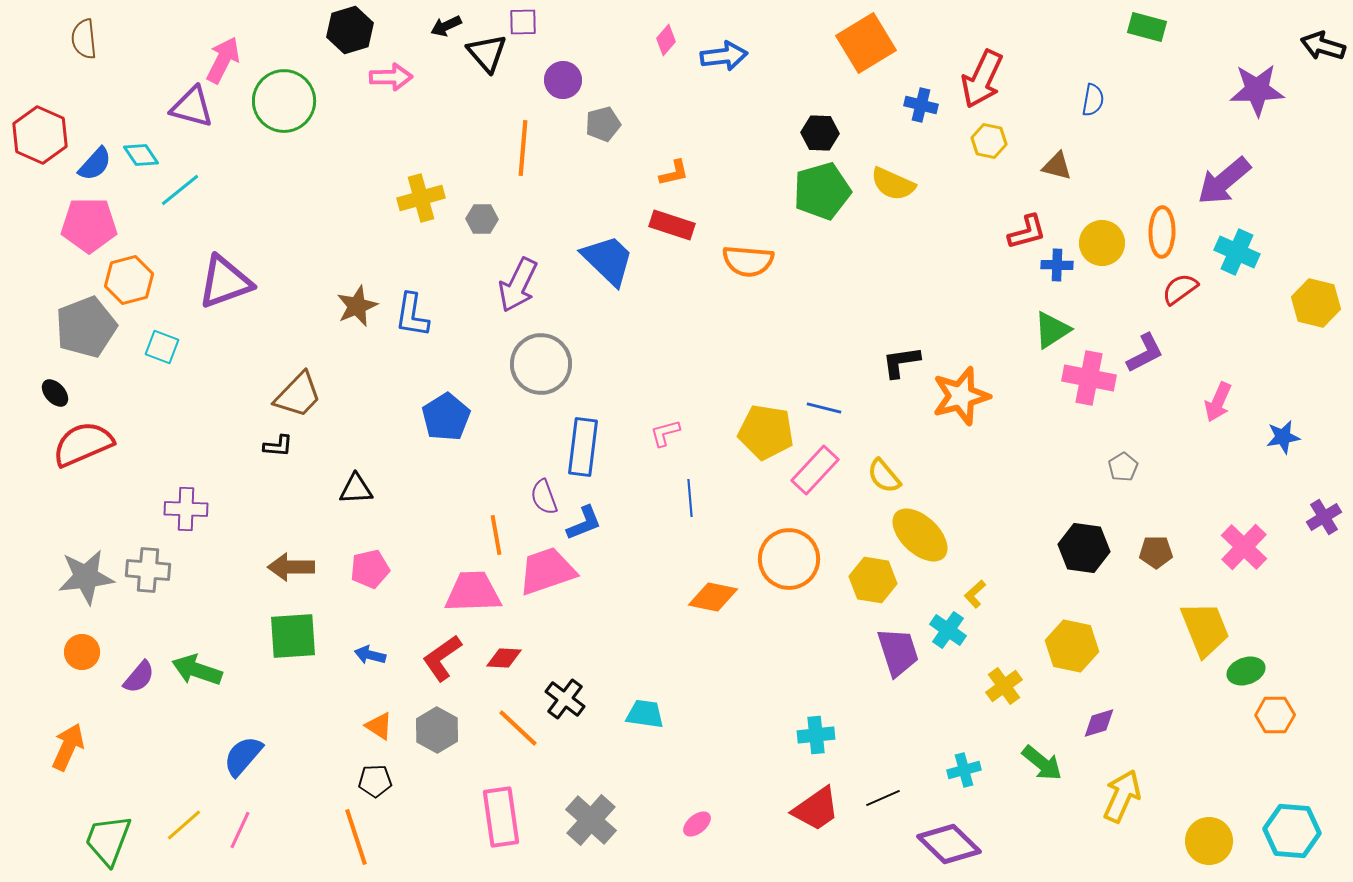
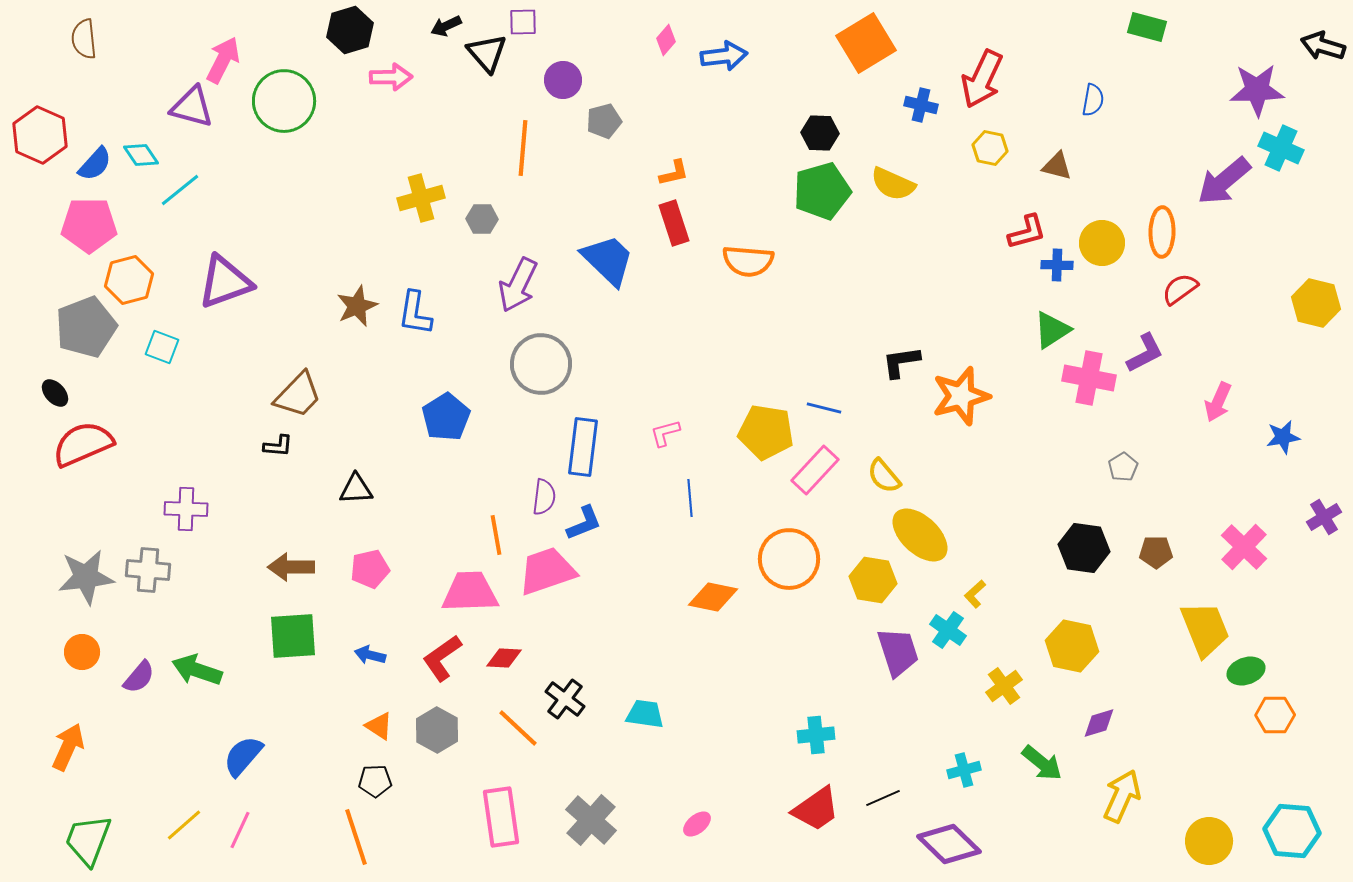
gray pentagon at (603, 124): moved 1 px right, 3 px up
yellow hexagon at (989, 141): moved 1 px right, 7 px down
red rectangle at (672, 225): moved 2 px right, 2 px up; rotated 54 degrees clockwise
cyan cross at (1237, 252): moved 44 px right, 104 px up
blue L-shape at (412, 315): moved 3 px right, 2 px up
purple semicircle at (544, 497): rotated 153 degrees counterclockwise
pink trapezoid at (473, 592): moved 3 px left
green trapezoid at (108, 840): moved 20 px left
